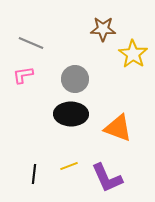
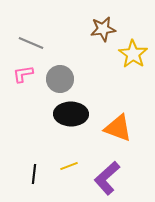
brown star: rotated 10 degrees counterclockwise
pink L-shape: moved 1 px up
gray circle: moved 15 px left
purple L-shape: rotated 72 degrees clockwise
